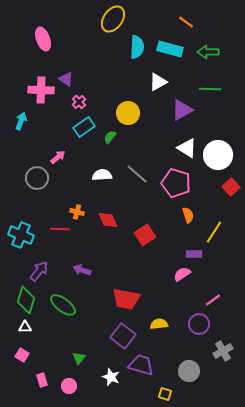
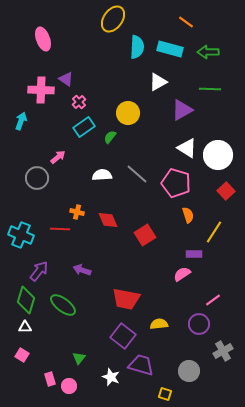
red square at (231, 187): moved 5 px left, 4 px down
pink rectangle at (42, 380): moved 8 px right, 1 px up
